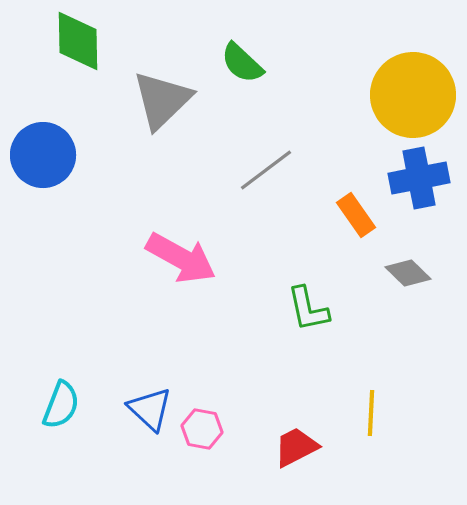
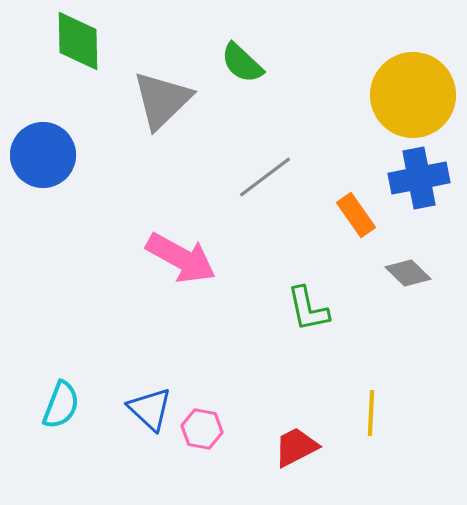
gray line: moved 1 px left, 7 px down
